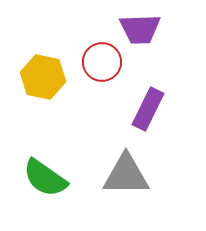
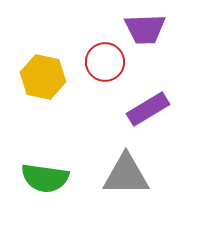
purple trapezoid: moved 5 px right
red circle: moved 3 px right
purple rectangle: rotated 33 degrees clockwise
green semicircle: rotated 27 degrees counterclockwise
